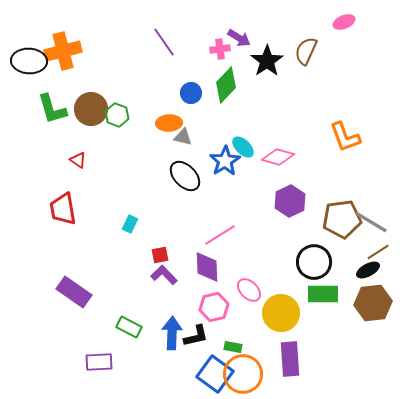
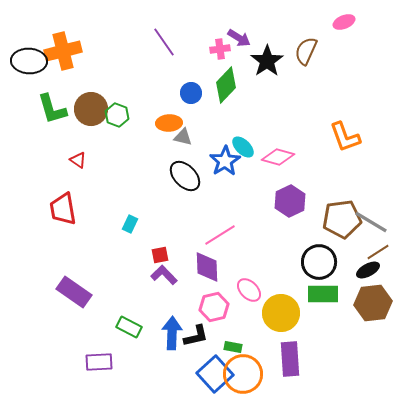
black circle at (314, 262): moved 5 px right
blue square at (215, 374): rotated 12 degrees clockwise
